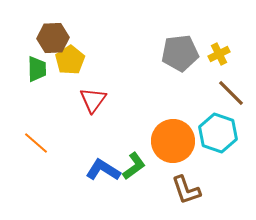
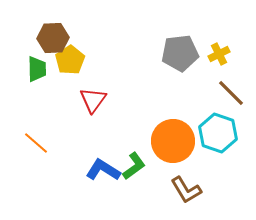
brown L-shape: rotated 12 degrees counterclockwise
